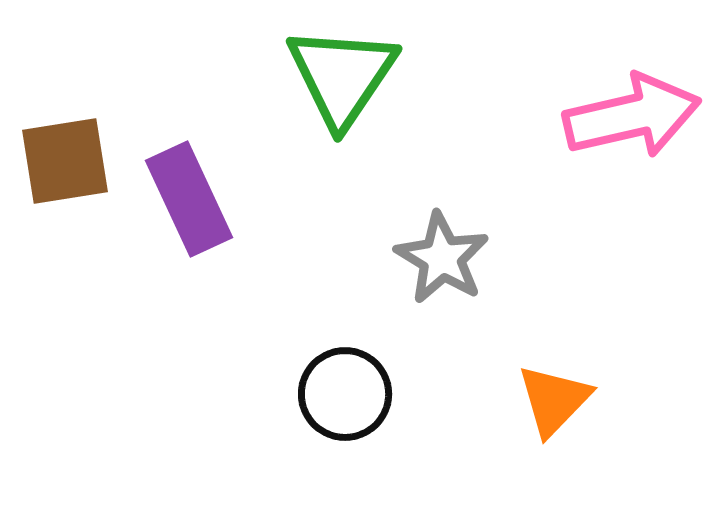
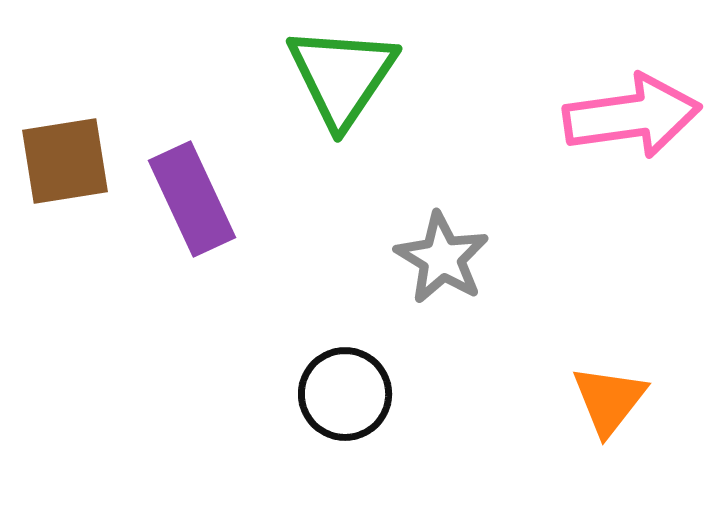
pink arrow: rotated 5 degrees clockwise
purple rectangle: moved 3 px right
orange triangle: moved 55 px right; rotated 6 degrees counterclockwise
